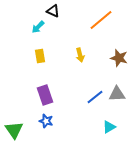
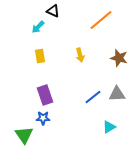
blue line: moved 2 px left
blue star: moved 3 px left, 3 px up; rotated 16 degrees counterclockwise
green triangle: moved 10 px right, 5 px down
